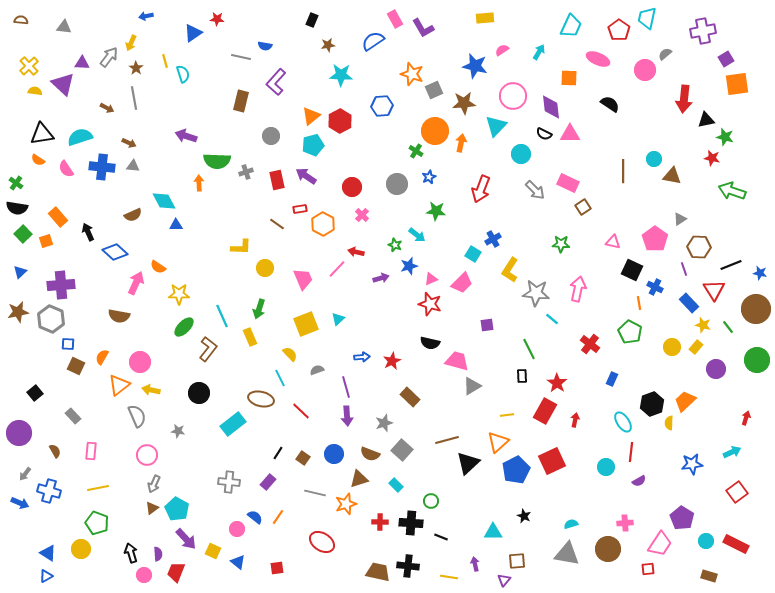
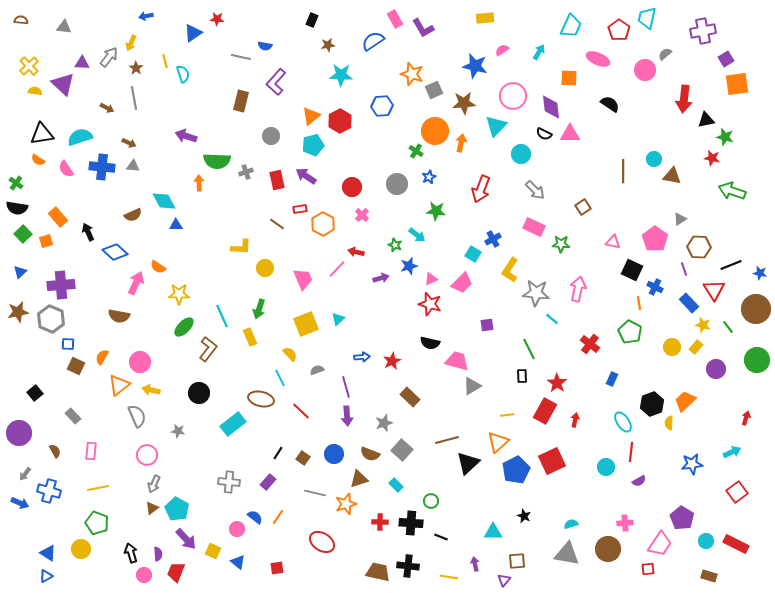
pink rectangle at (568, 183): moved 34 px left, 44 px down
